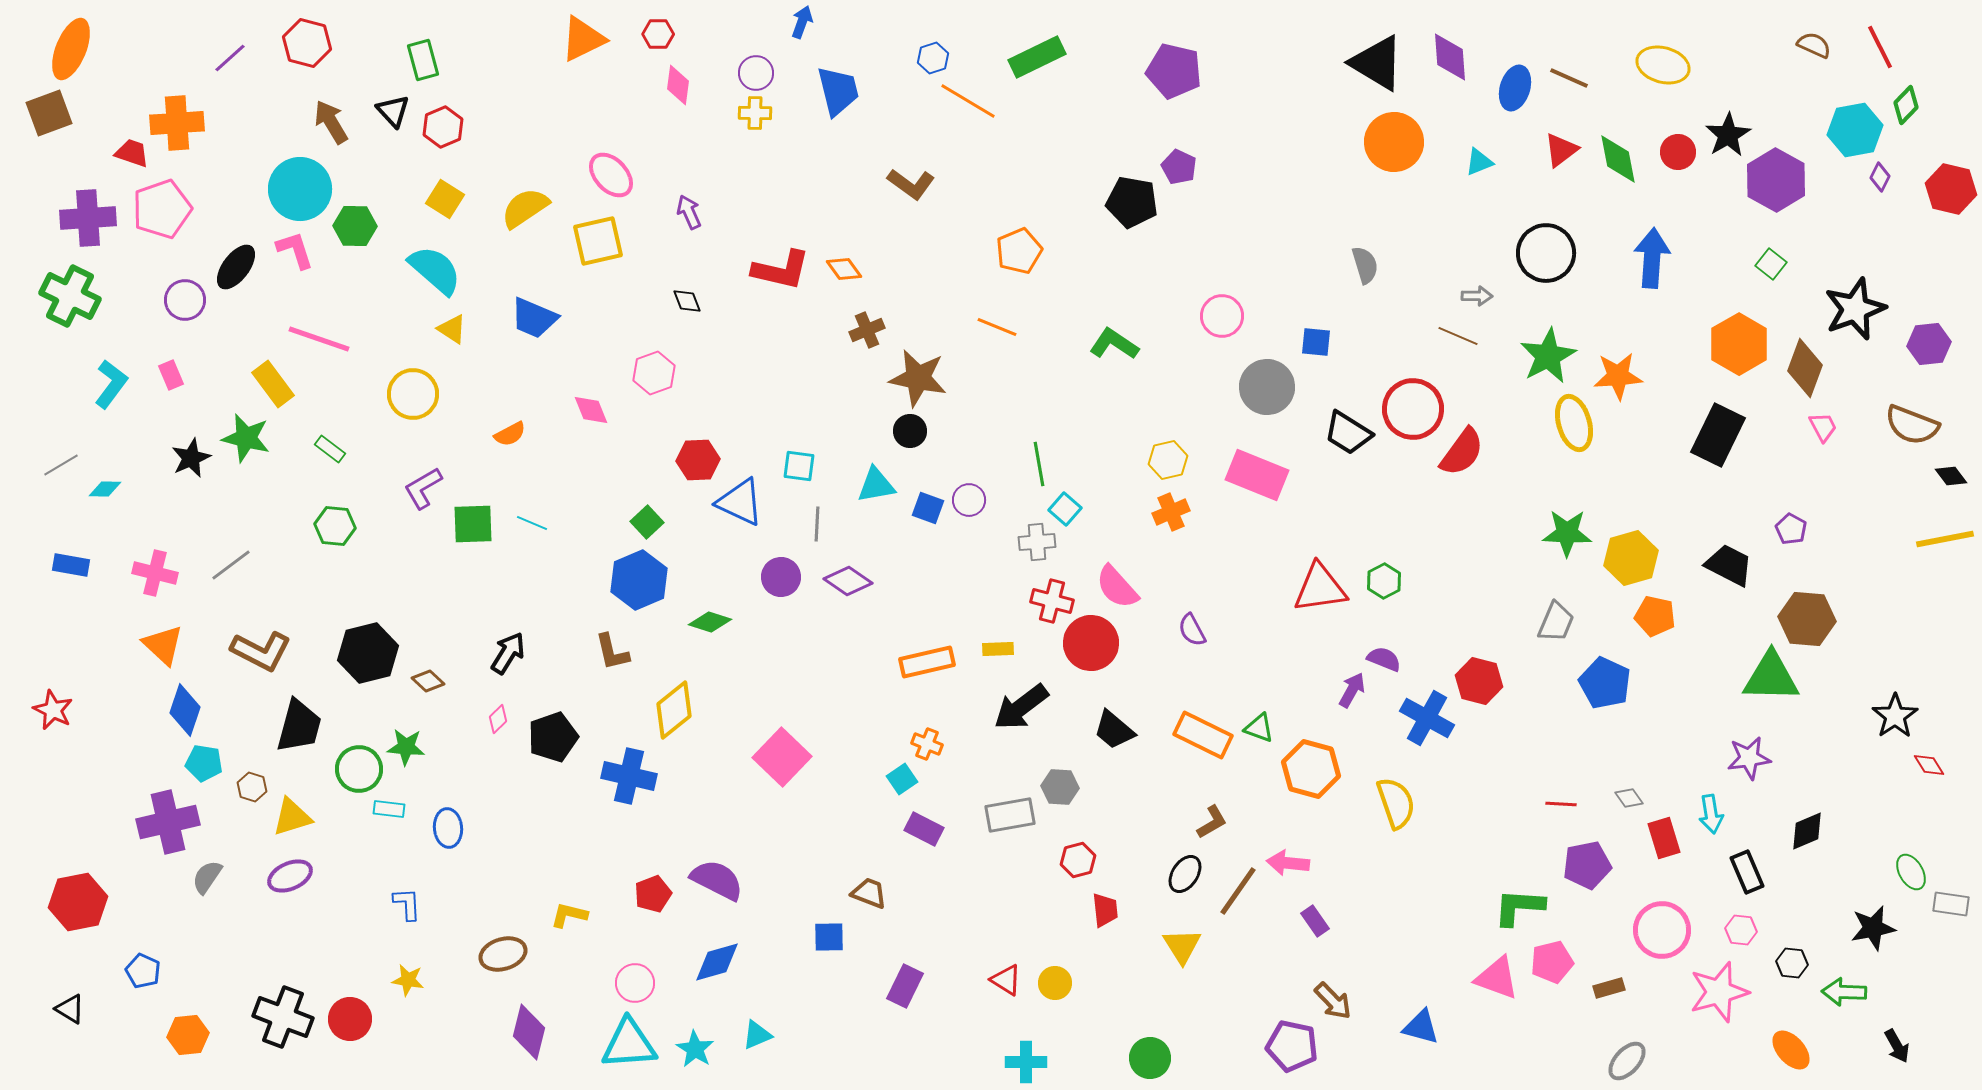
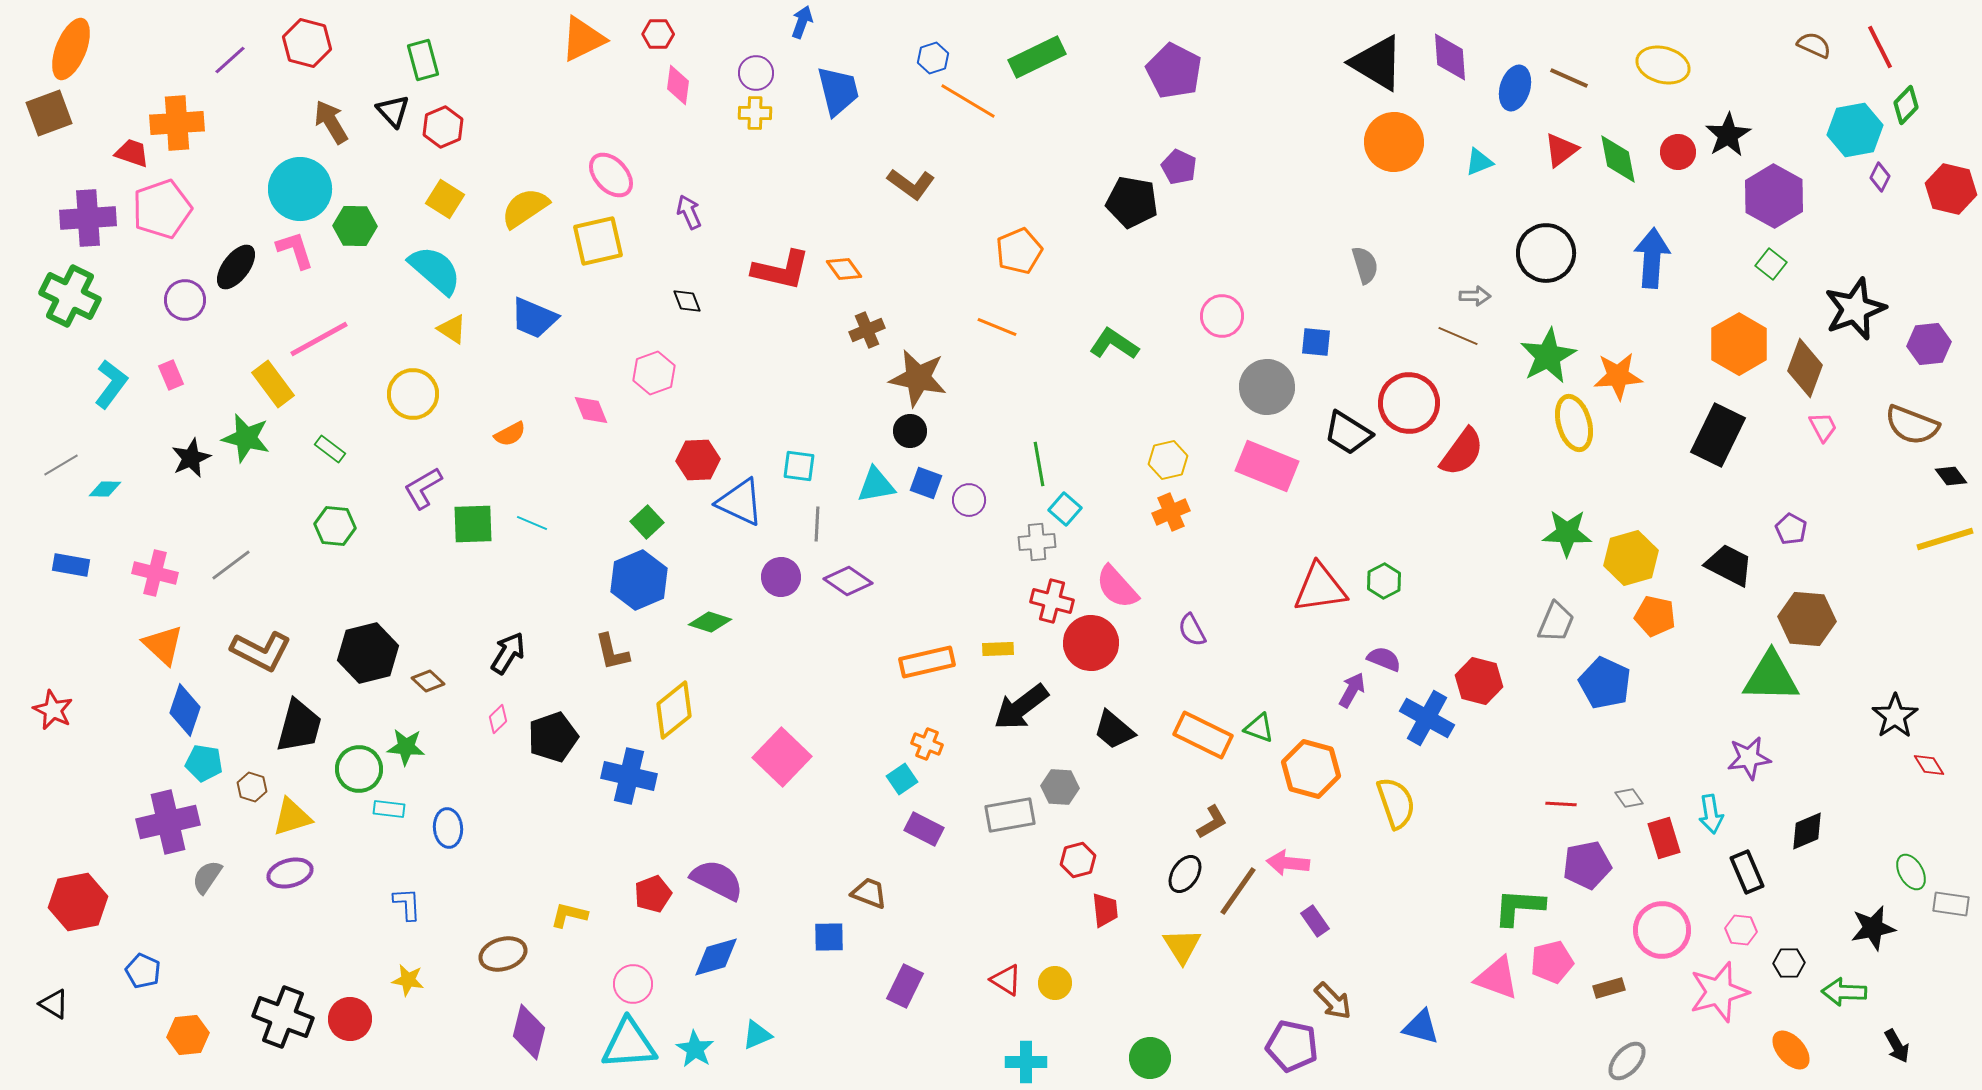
purple line at (230, 58): moved 2 px down
purple pentagon at (1174, 71): rotated 14 degrees clockwise
purple hexagon at (1776, 180): moved 2 px left, 16 px down
gray arrow at (1477, 296): moved 2 px left
pink line at (319, 339): rotated 48 degrees counterclockwise
red circle at (1413, 409): moved 4 px left, 6 px up
pink rectangle at (1257, 475): moved 10 px right, 9 px up
blue square at (928, 508): moved 2 px left, 25 px up
yellow line at (1945, 539): rotated 6 degrees counterclockwise
purple ellipse at (290, 876): moved 3 px up; rotated 9 degrees clockwise
blue diamond at (717, 962): moved 1 px left, 5 px up
black hexagon at (1792, 963): moved 3 px left; rotated 8 degrees counterclockwise
pink circle at (635, 983): moved 2 px left, 1 px down
black triangle at (70, 1009): moved 16 px left, 5 px up
